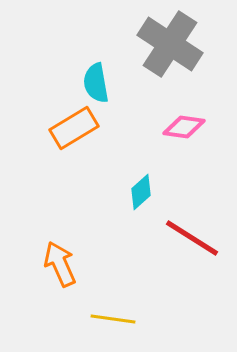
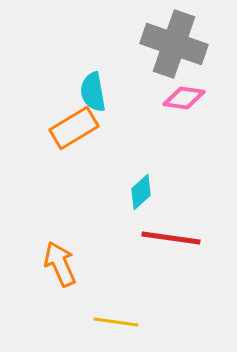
gray cross: moved 4 px right; rotated 14 degrees counterclockwise
cyan semicircle: moved 3 px left, 9 px down
pink diamond: moved 29 px up
red line: moved 21 px left; rotated 24 degrees counterclockwise
yellow line: moved 3 px right, 3 px down
